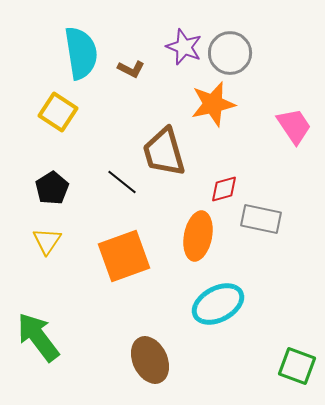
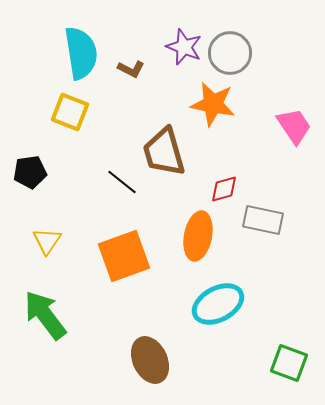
orange star: rotated 24 degrees clockwise
yellow square: moved 12 px right; rotated 12 degrees counterclockwise
black pentagon: moved 22 px left, 16 px up; rotated 24 degrees clockwise
gray rectangle: moved 2 px right, 1 px down
green arrow: moved 7 px right, 22 px up
green square: moved 8 px left, 3 px up
